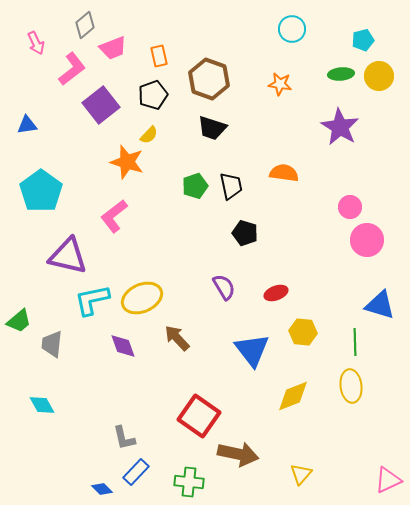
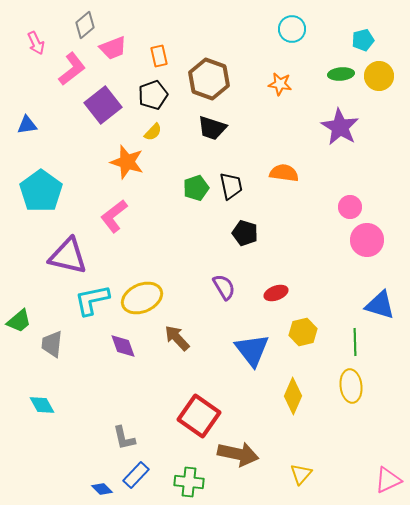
purple square at (101, 105): moved 2 px right
yellow semicircle at (149, 135): moved 4 px right, 3 px up
green pentagon at (195, 186): moved 1 px right, 2 px down
yellow hexagon at (303, 332): rotated 20 degrees counterclockwise
yellow diamond at (293, 396): rotated 45 degrees counterclockwise
blue rectangle at (136, 472): moved 3 px down
